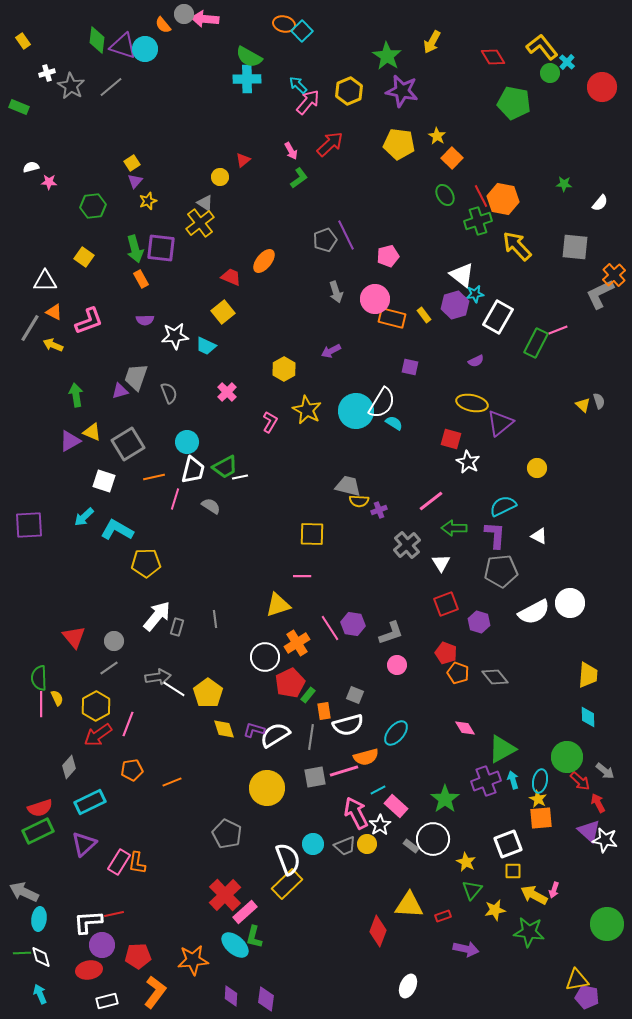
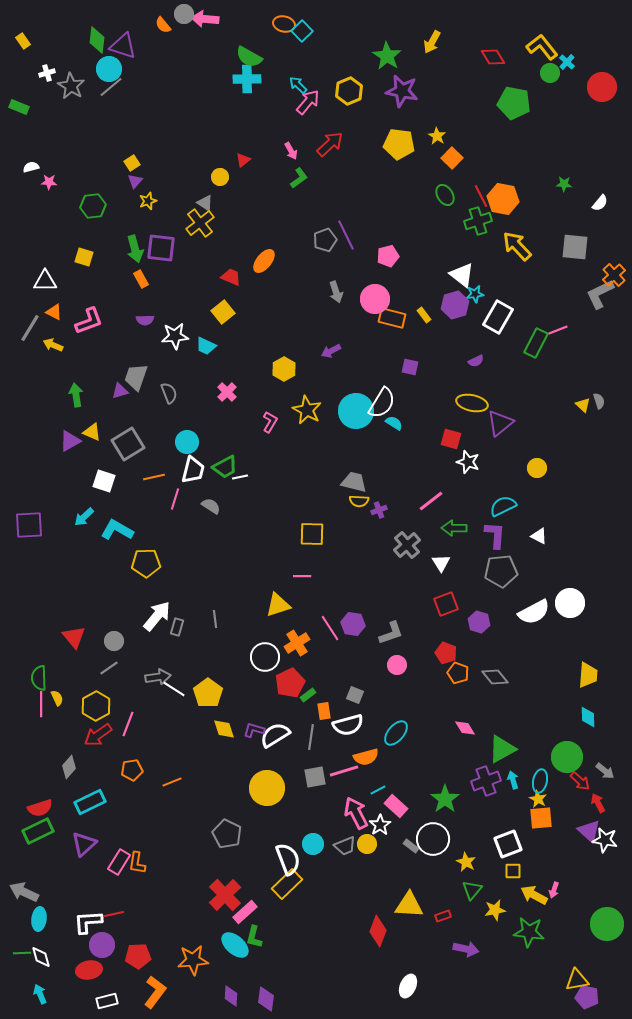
cyan circle at (145, 49): moved 36 px left, 20 px down
yellow square at (84, 257): rotated 18 degrees counterclockwise
white star at (468, 462): rotated 10 degrees counterclockwise
gray trapezoid at (348, 486): moved 6 px right, 4 px up
green rectangle at (308, 695): rotated 14 degrees clockwise
